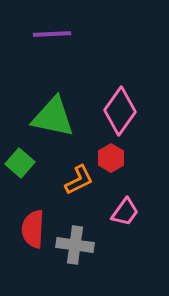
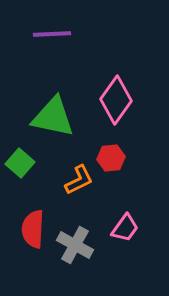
pink diamond: moved 4 px left, 11 px up
red hexagon: rotated 24 degrees clockwise
pink trapezoid: moved 16 px down
gray cross: rotated 21 degrees clockwise
